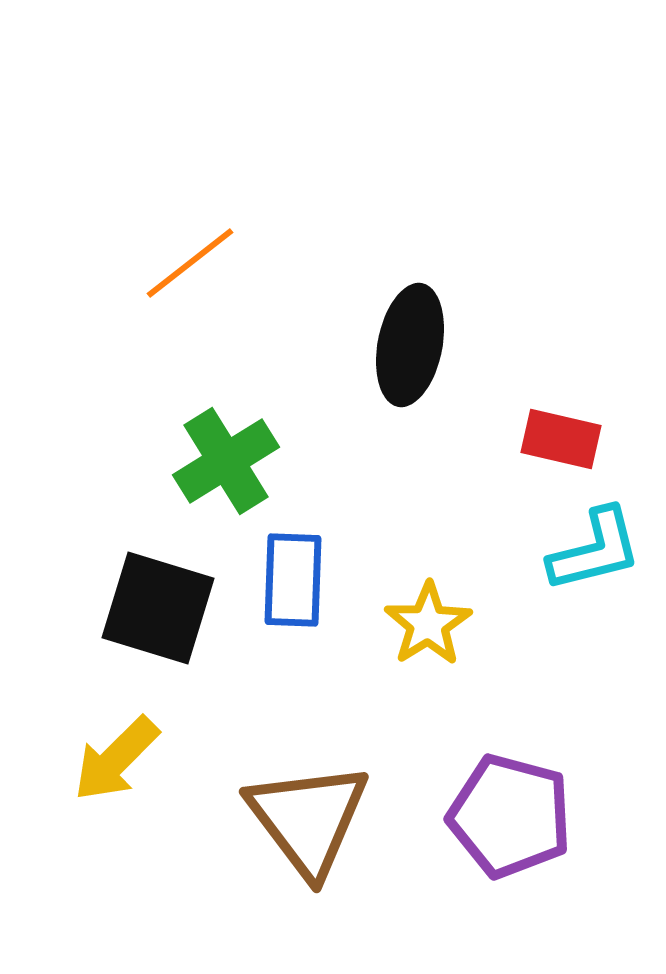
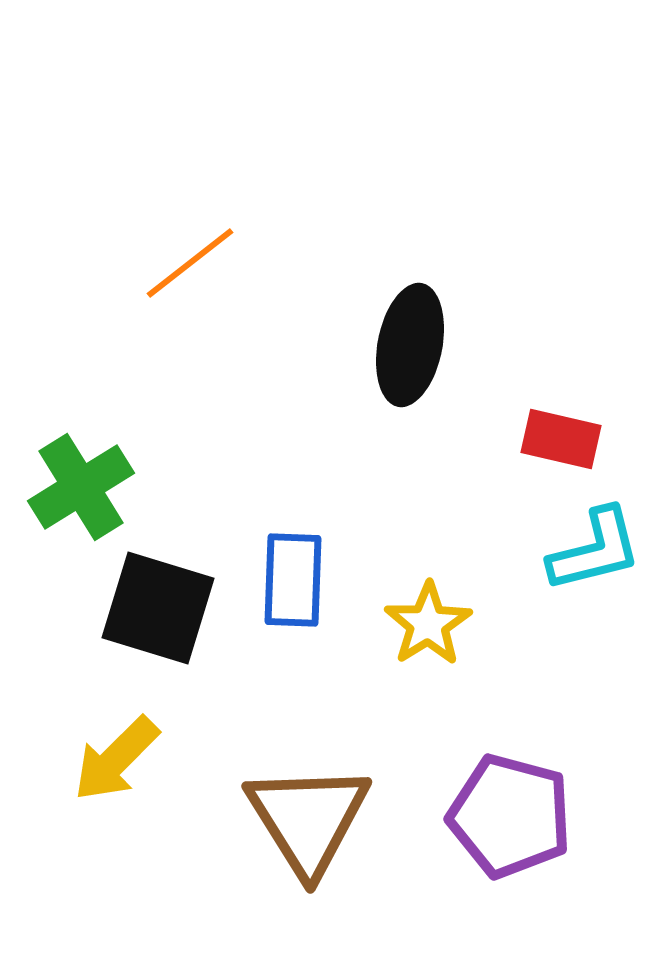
green cross: moved 145 px left, 26 px down
brown triangle: rotated 5 degrees clockwise
